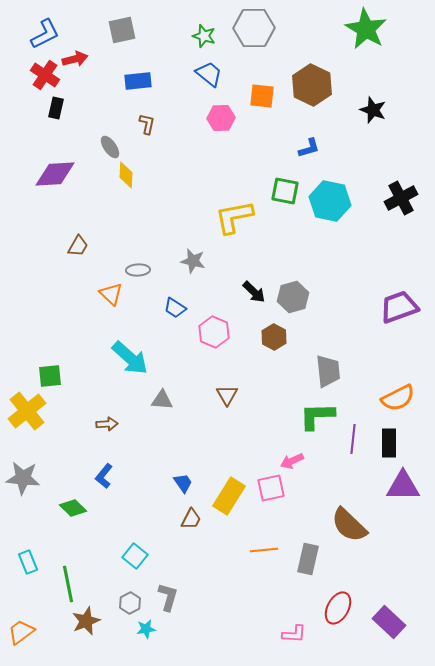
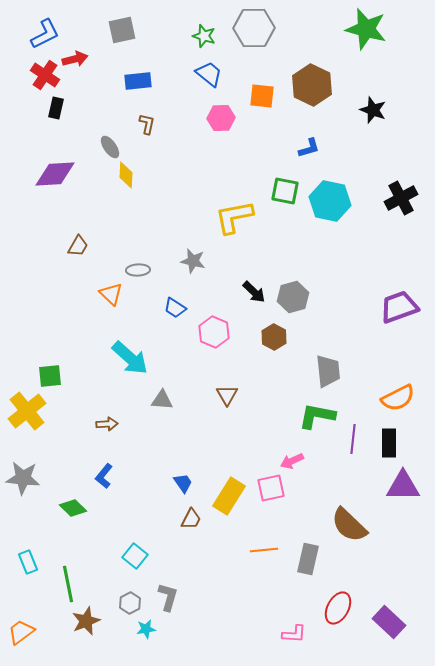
green star at (366, 29): rotated 15 degrees counterclockwise
green L-shape at (317, 416): rotated 12 degrees clockwise
